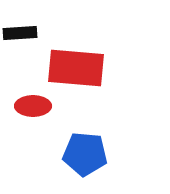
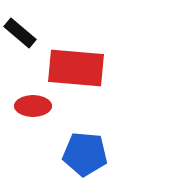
black rectangle: rotated 44 degrees clockwise
